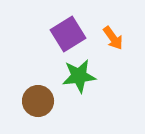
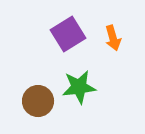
orange arrow: rotated 20 degrees clockwise
green star: moved 11 px down
